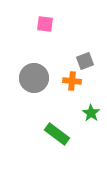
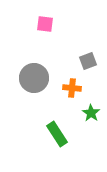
gray square: moved 3 px right
orange cross: moved 7 px down
green rectangle: rotated 20 degrees clockwise
